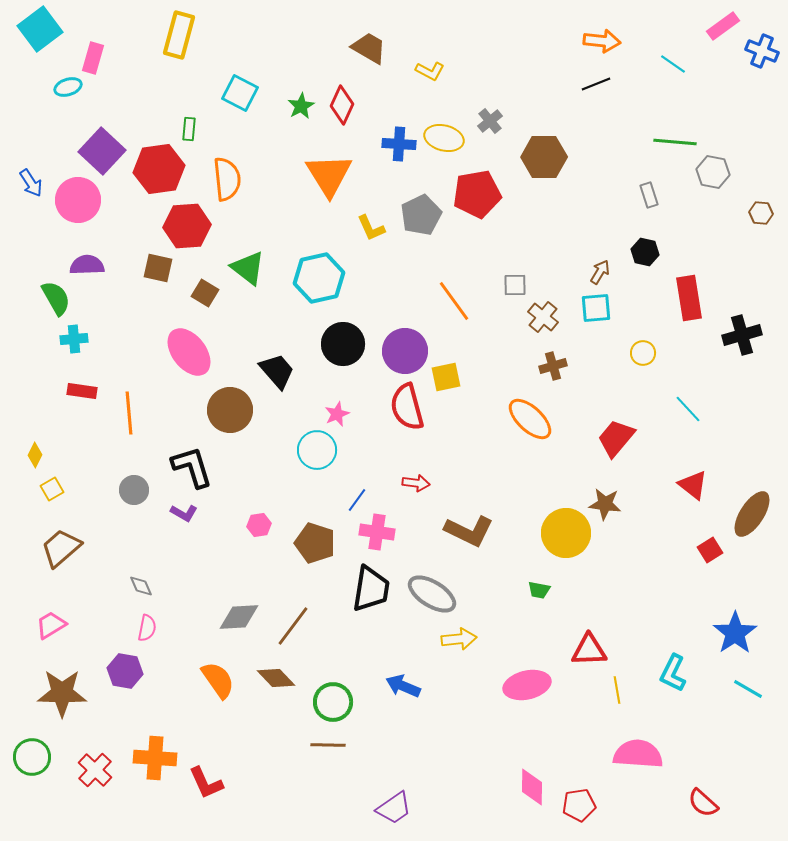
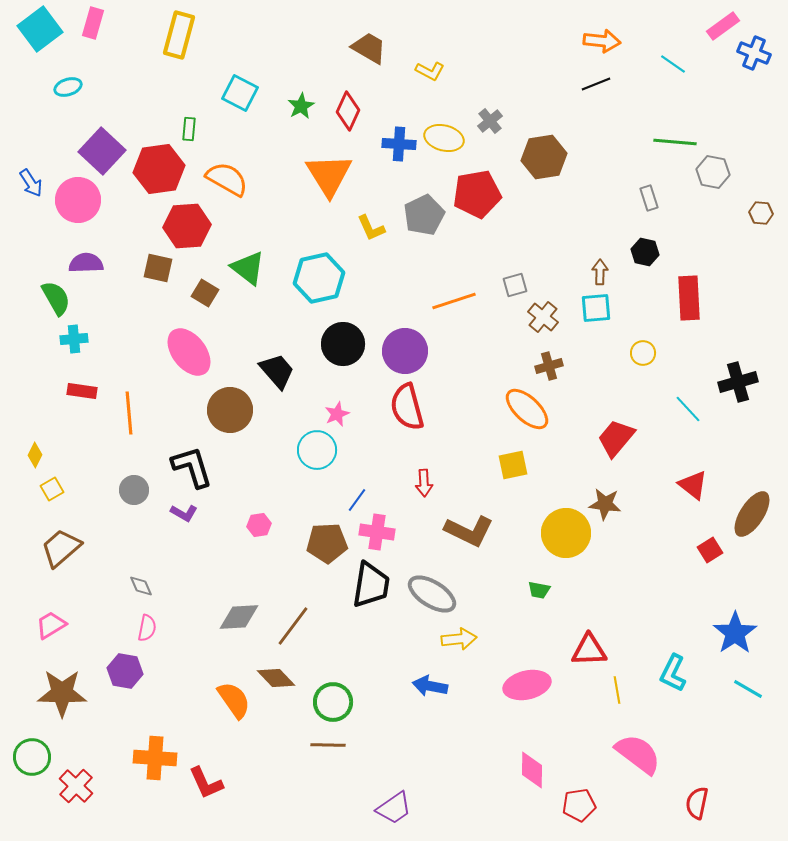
blue cross at (762, 51): moved 8 px left, 2 px down
pink rectangle at (93, 58): moved 35 px up
red diamond at (342, 105): moved 6 px right, 6 px down
brown hexagon at (544, 157): rotated 9 degrees counterclockwise
orange semicircle at (227, 179): rotated 54 degrees counterclockwise
gray rectangle at (649, 195): moved 3 px down
gray pentagon at (421, 215): moved 3 px right
purple semicircle at (87, 265): moved 1 px left, 2 px up
brown arrow at (600, 272): rotated 30 degrees counterclockwise
gray square at (515, 285): rotated 15 degrees counterclockwise
red rectangle at (689, 298): rotated 6 degrees clockwise
orange line at (454, 301): rotated 72 degrees counterclockwise
black cross at (742, 335): moved 4 px left, 47 px down
brown cross at (553, 366): moved 4 px left
yellow square at (446, 377): moved 67 px right, 88 px down
orange ellipse at (530, 419): moved 3 px left, 10 px up
red arrow at (416, 483): moved 8 px right; rotated 80 degrees clockwise
brown pentagon at (315, 543): moved 12 px right; rotated 21 degrees counterclockwise
black trapezoid at (371, 589): moved 4 px up
orange semicircle at (218, 680): moved 16 px right, 20 px down
blue arrow at (403, 686): moved 27 px right; rotated 12 degrees counterclockwise
pink semicircle at (638, 754): rotated 33 degrees clockwise
red cross at (95, 770): moved 19 px left, 16 px down
pink diamond at (532, 787): moved 17 px up
red semicircle at (703, 803): moved 6 px left; rotated 60 degrees clockwise
